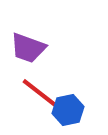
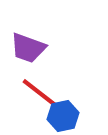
blue hexagon: moved 5 px left, 6 px down
